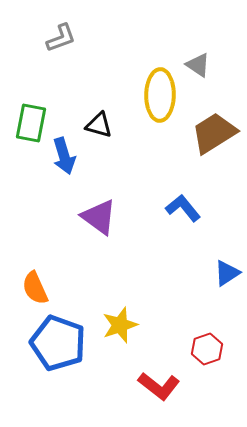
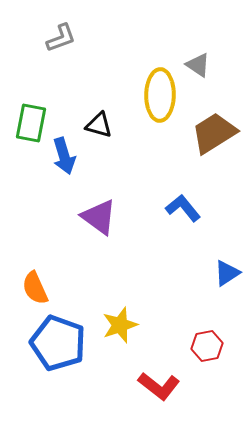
red hexagon: moved 3 px up; rotated 8 degrees clockwise
